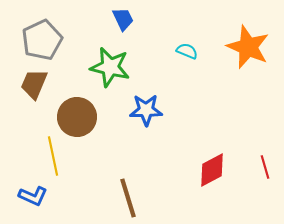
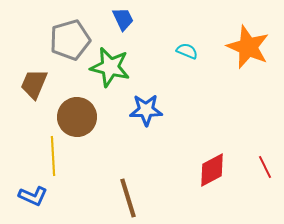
gray pentagon: moved 28 px right; rotated 9 degrees clockwise
yellow line: rotated 9 degrees clockwise
red line: rotated 10 degrees counterclockwise
